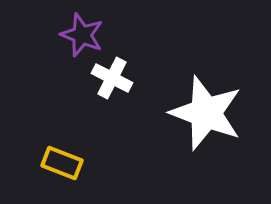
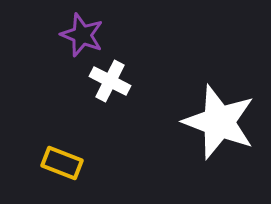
white cross: moved 2 px left, 3 px down
white star: moved 13 px right, 9 px down
